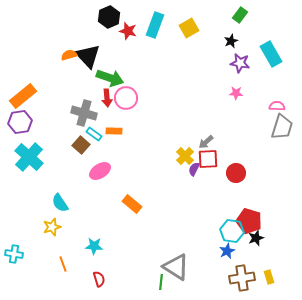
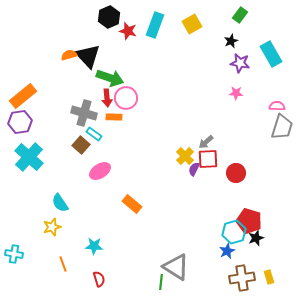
yellow square at (189, 28): moved 3 px right, 4 px up
orange rectangle at (114, 131): moved 14 px up
cyan hexagon at (232, 231): moved 2 px right, 1 px down; rotated 25 degrees counterclockwise
